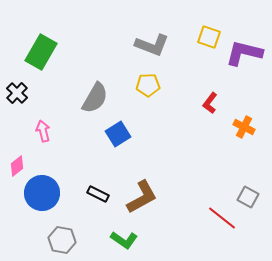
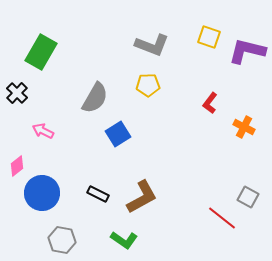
purple L-shape: moved 3 px right, 2 px up
pink arrow: rotated 50 degrees counterclockwise
